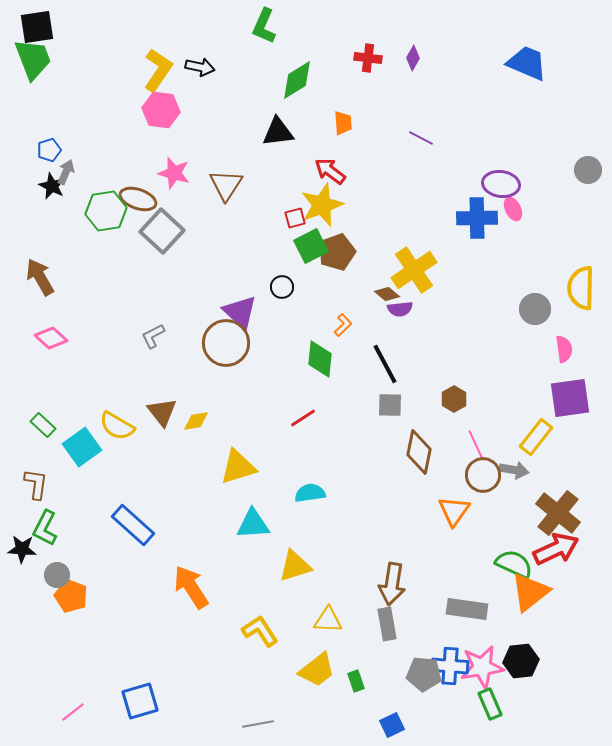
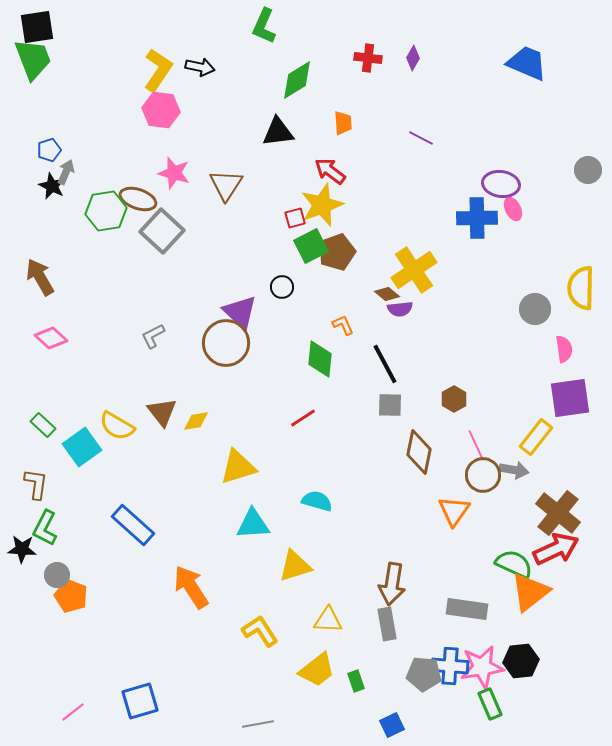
orange L-shape at (343, 325): rotated 70 degrees counterclockwise
cyan semicircle at (310, 493): moved 7 px right, 8 px down; rotated 24 degrees clockwise
